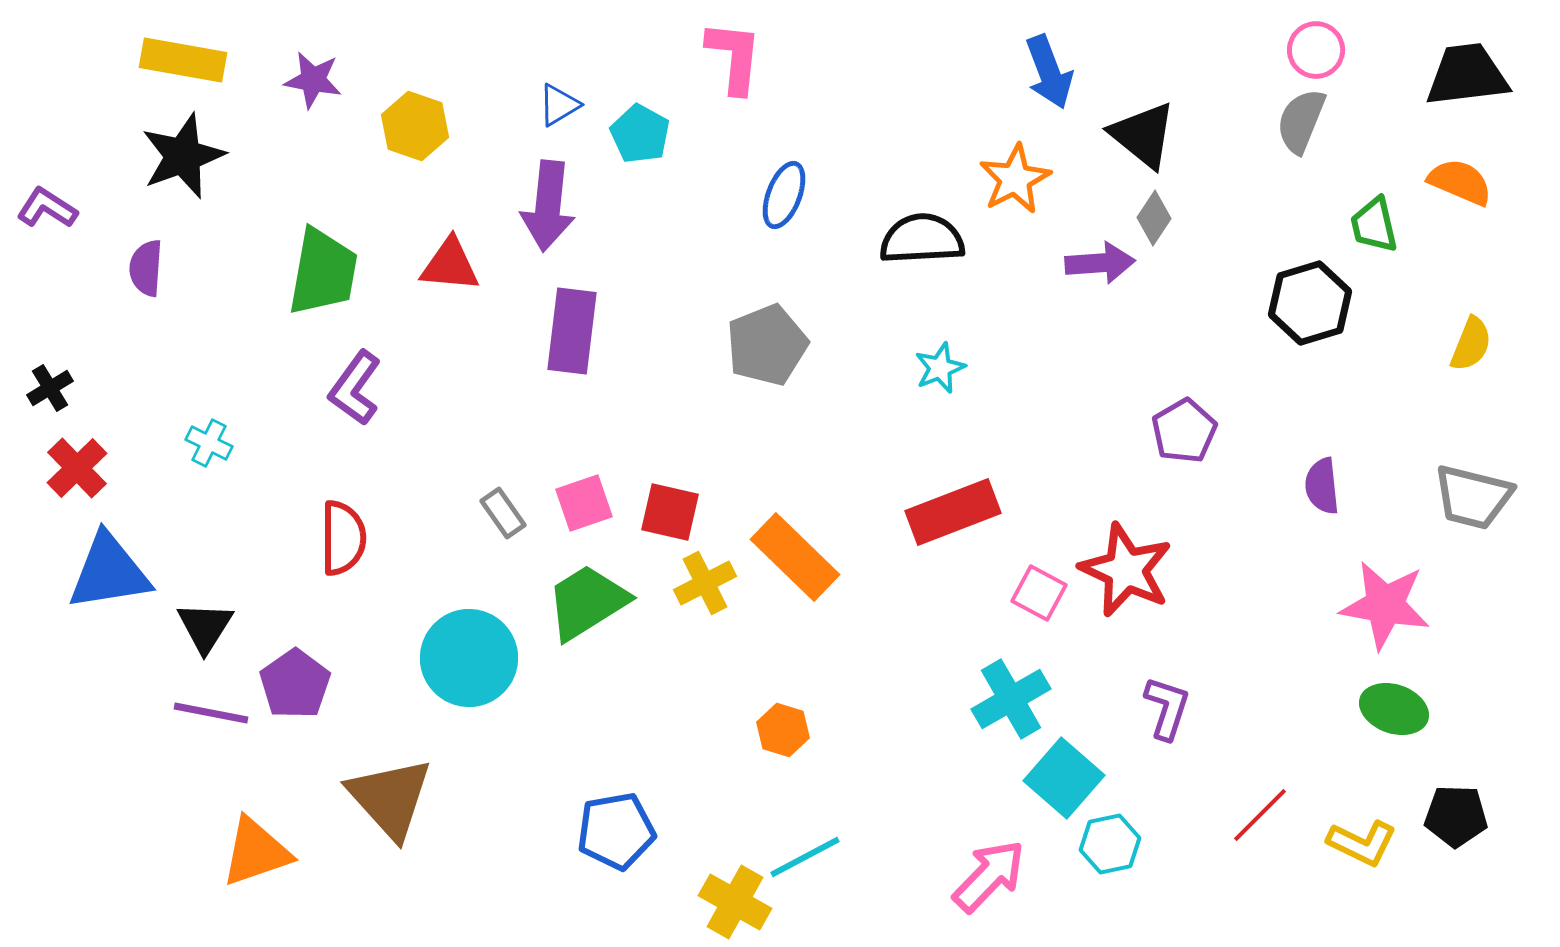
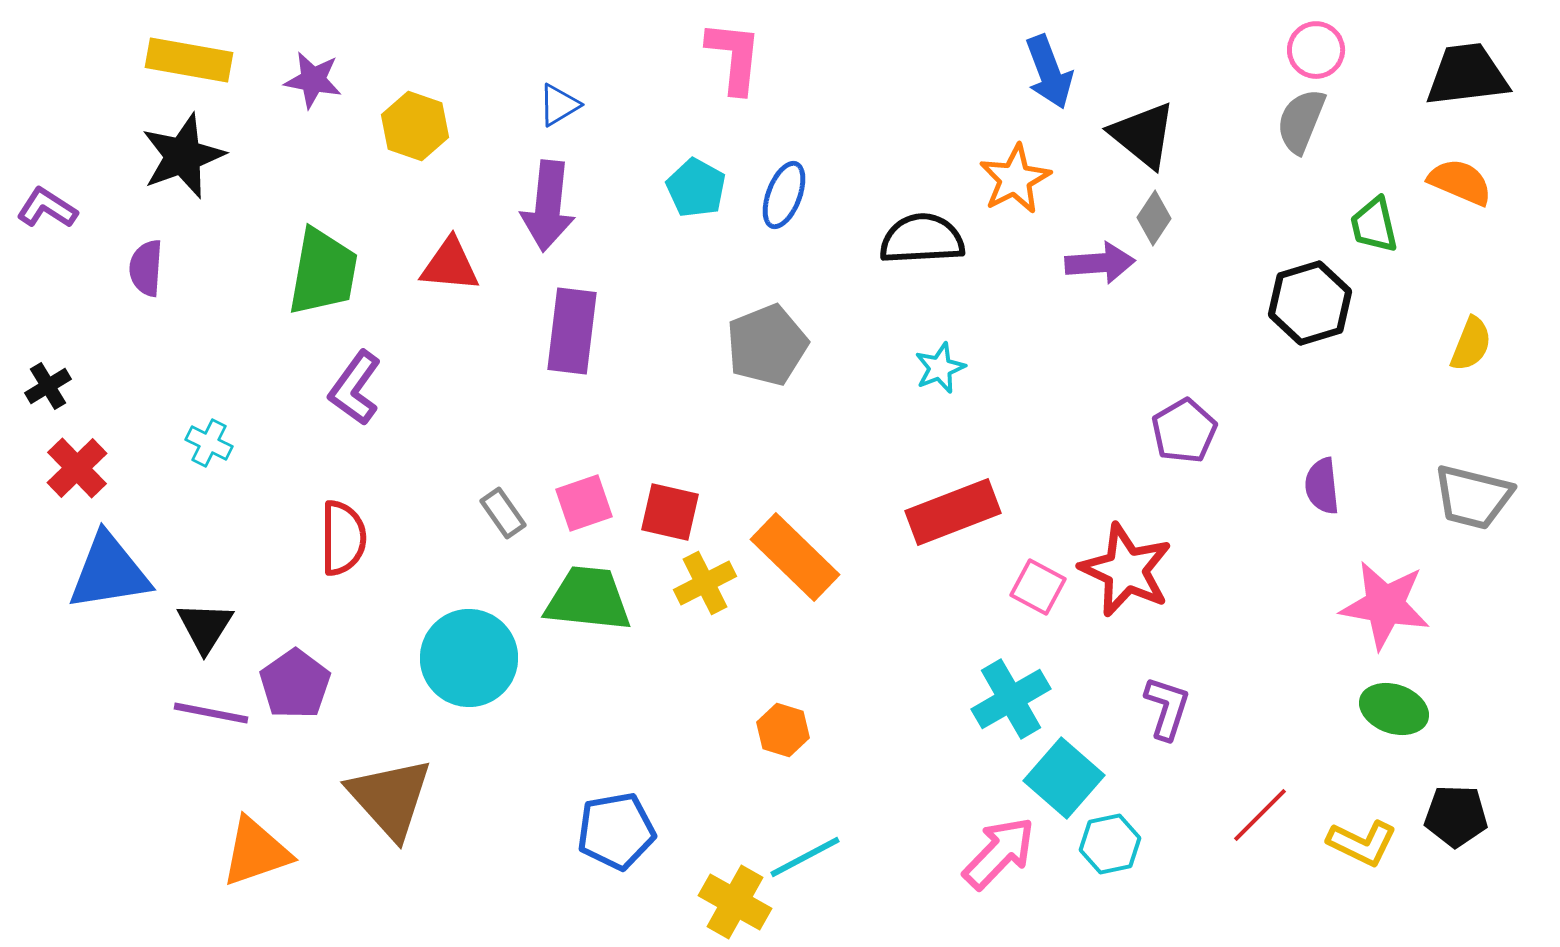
yellow rectangle at (183, 60): moved 6 px right
cyan pentagon at (640, 134): moved 56 px right, 54 px down
black cross at (50, 388): moved 2 px left, 2 px up
pink square at (1039, 593): moved 1 px left, 6 px up
green trapezoid at (587, 602): moved 1 px right, 3 px up; rotated 38 degrees clockwise
pink arrow at (989, 876): moved 10 px right, 23 px up
